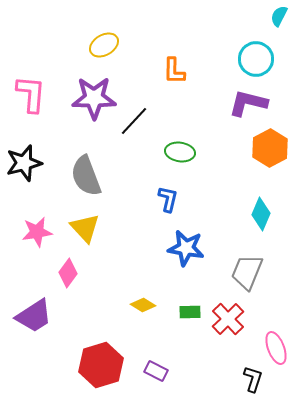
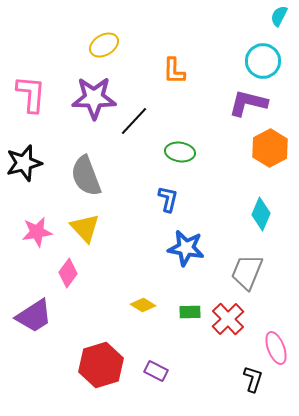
cyan circle: moved 7 px right, 2 px down
